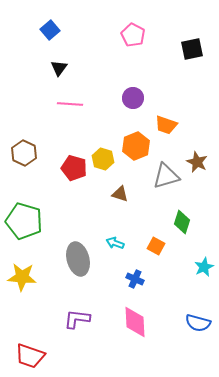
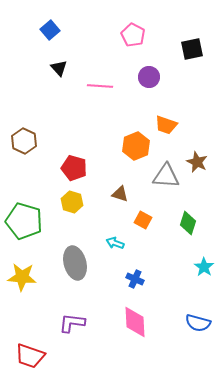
black triangle: rotated 18 degrees counterclockwise
purple circle: moved 16 px right, 21 px up
pink line: moved 30 px right, 18 px up
brown hexagon: moved 12 px up
yellow hexagon: moved 31 px left, 43 px down
gray triangle: rotated 20 degrees clockwise
green diamond: moved 6 px right, 1 px down
orange square: moved 13 px left, 26 px up
gray ellipse: moved 3 px left, 4 px down
cyan star: rotated 12 degrees counterclockwise
purple L-shape: moved 5 px left, 4 px down
